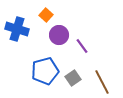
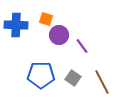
orange square: moved 4 px down; rotated 24 degrees counterclockwise
blue cross: moved 1 px left, 4 px up; rotated 15 degrees counterclockwise
blue pentagon: moved 4 px left, 4 px down; rotated 16 degrees clockwise
gray square: rotated 21 degrees counterclockwise
